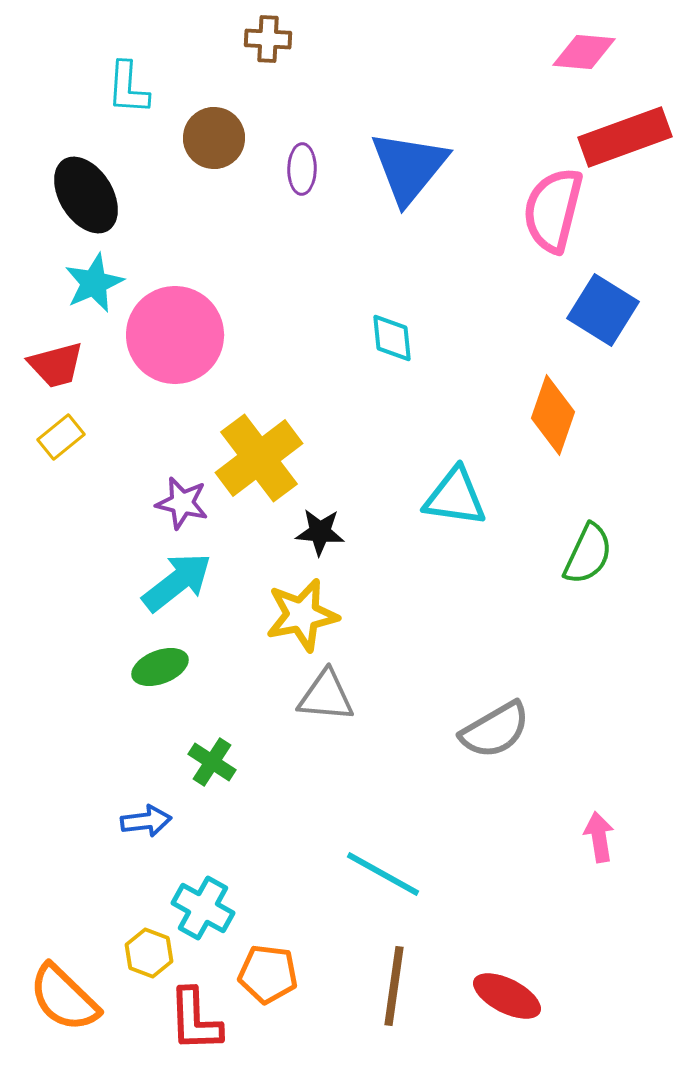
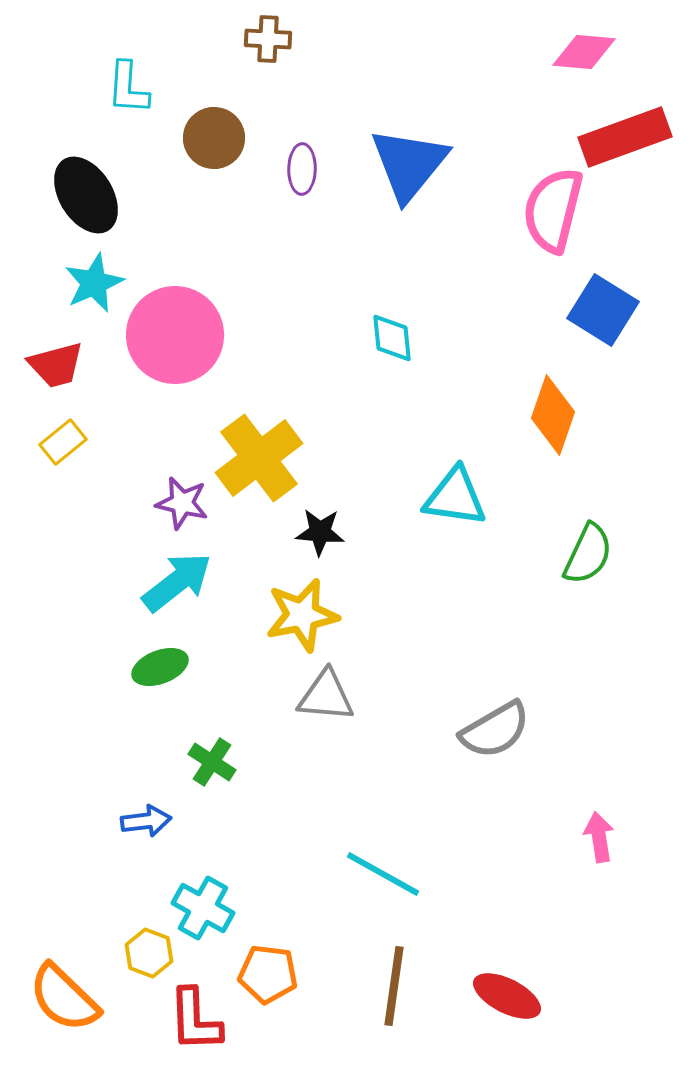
blue triangle: moved 3 px up
yellow rectangle: moved 2 px right, 5 px down
